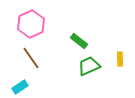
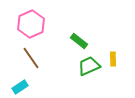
yellow rectangle: moved 7 px left
